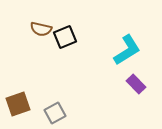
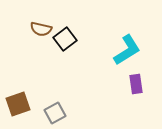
black square: moved 2 px down; rotated 15 degrees counterclockwise
purple rectangle: rotated 36 degrees clockwise
